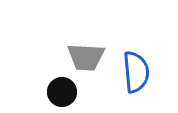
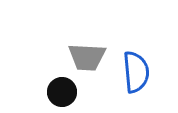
gray trapezoid: moved 1 px right
